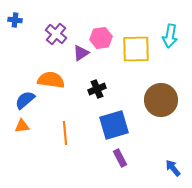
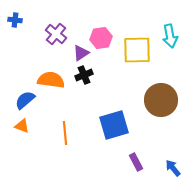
cyan arrow: rotated 20 degrees counterclockwise
yellow square: moved 1 px right, 1 px down
black cross: moved 13 px left, 14 px up
orange triangle: rotated 28 degrees clockwise
purple rectangle: moved 16 px right, 4 px down
